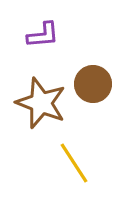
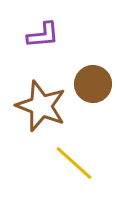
brown star: moved 3 px down
yellow line: rotated 15 degrees counterclockwise
